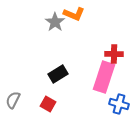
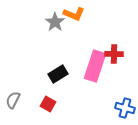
pink rectangle: moved 9 px left, 11 px up
blue cross: moved 6 px right, 4 px down
